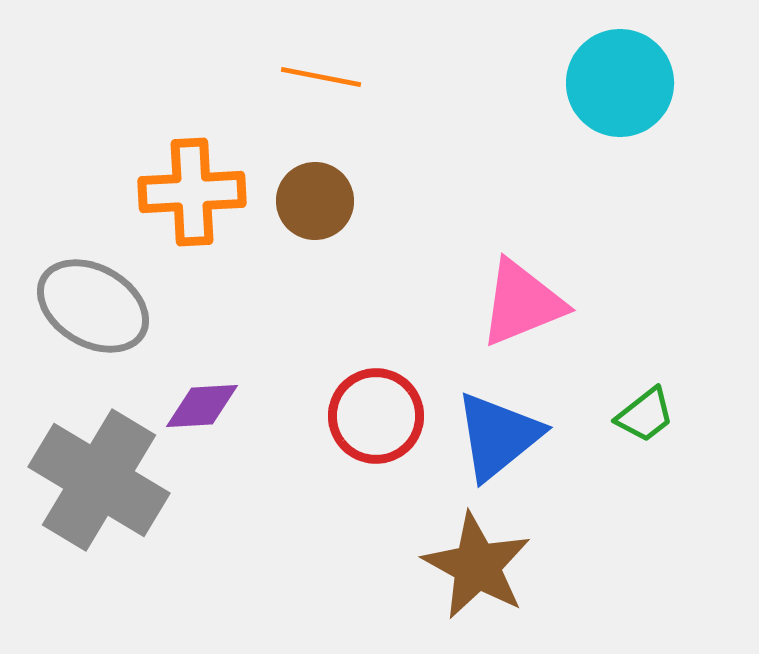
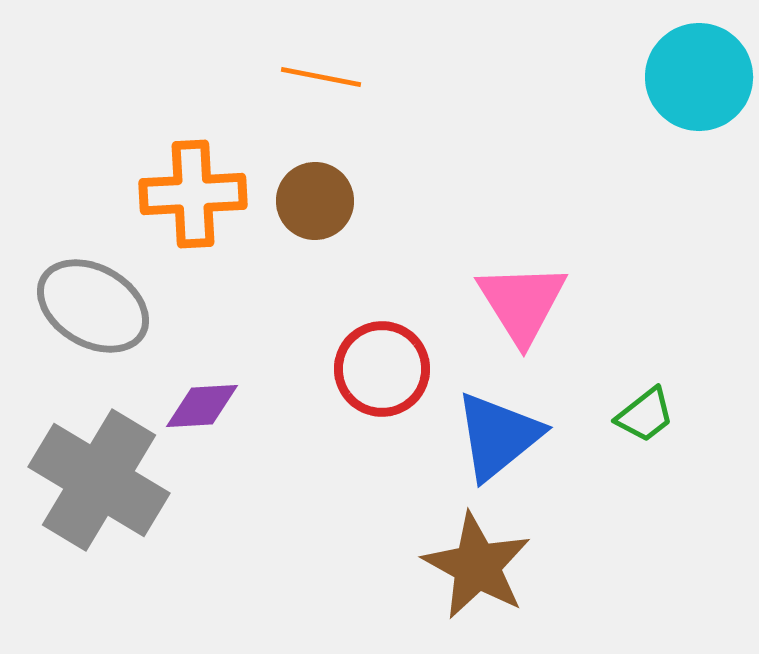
cyan circle: moved 79 px right, 6 px up
orange cross: moved 1 px right, 2 px down
pink triangle: rotated 40 degrees counterclockwise
red circle: moved 6 px right, 47 px up
